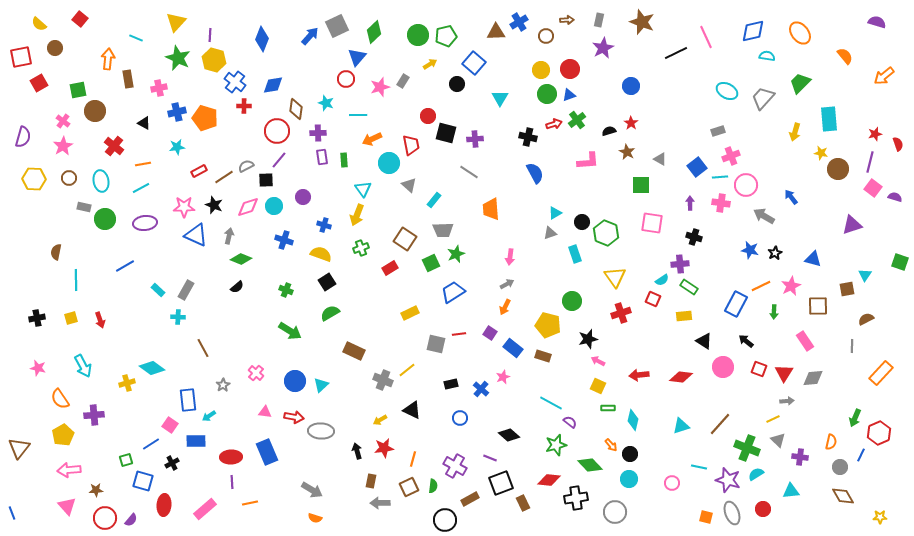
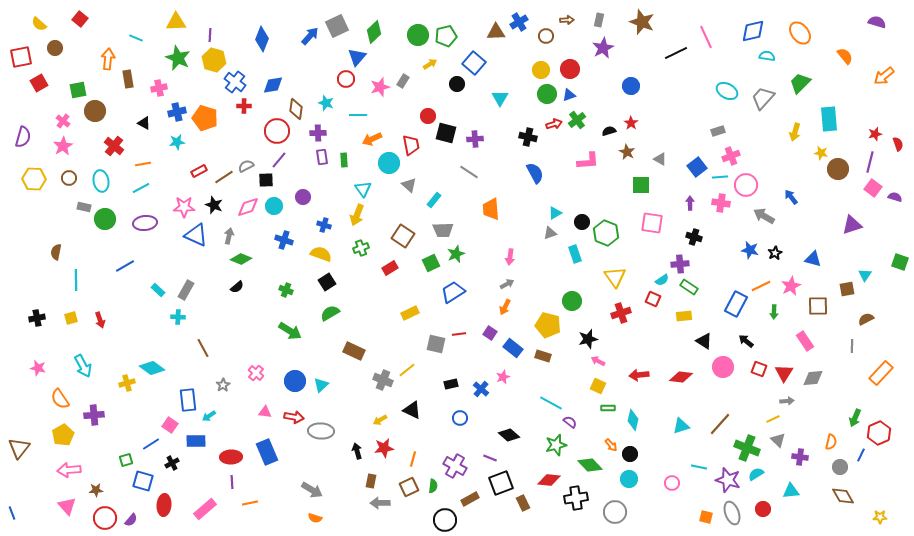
yellow triangle at (176, 22): rotated 45 degrees clockwise
cyan star at (177, 147): moved 5 px up
brown square at (405, 239): moved 2 px left, 3 px up
